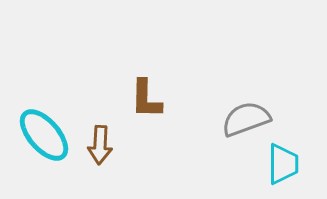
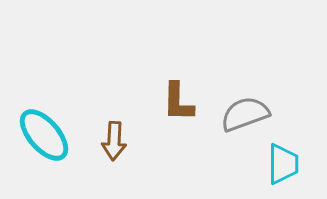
brown L-shape: moved 32 px right, 3 px down
gray semicircle: moved 1 px left, 5 px up
brown arrow: moved 14 px right, 4 px up
